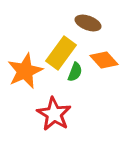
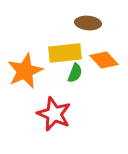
brown ellipse: rotated 15 degrees counterclockwise
yellow rectangle: moved 4 px right; rotated 48 degrees clockwise
green semicircle: moved 1 px down
red star: rotated 8 degrees counterclockwise
